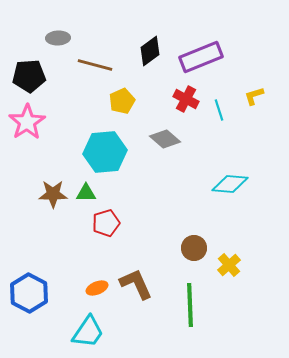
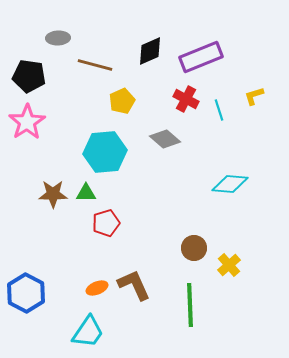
black diamond: rotated 12 degrees clockwise
black pentagon: rotated 12 degrees clockwise
brown L-shape: moved 2 px left, 1 px down
blue hexagon: moved 3 px left
